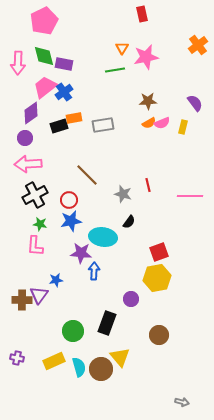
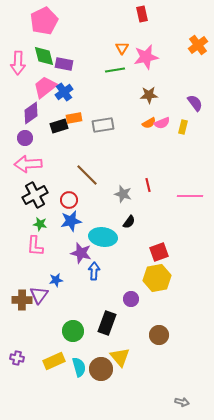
brown star at (148, 101): moved 1 px right, 6 px up
purple star at (81, 253): rotated 10 degrees clockwise
